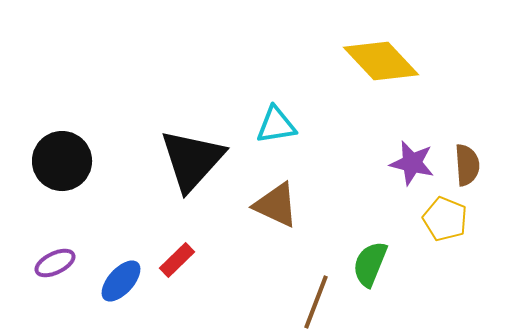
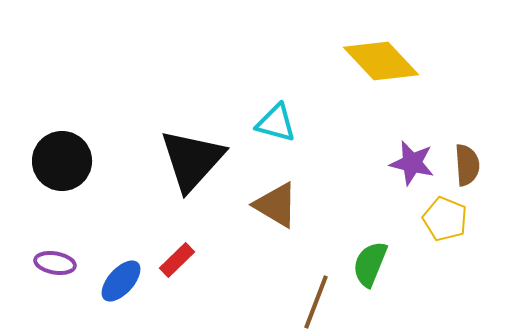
cyan triangle: moved 2 px up; rotated 24 degrees clockwise
brown triangle: rotated 6 degrees clockwise
purple ellipse: rotated 36 degrees clockwise
